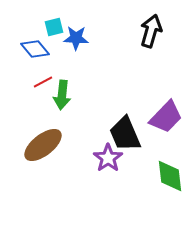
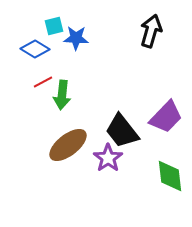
cyan square: moved 1 px up
blue diamond: rotated 20 degrees counterclockwise
black trapezoid: moved 3 px left, 3 px up; rotated 15 degrees counterclockwise
brown ellipse: moved 25 px right
